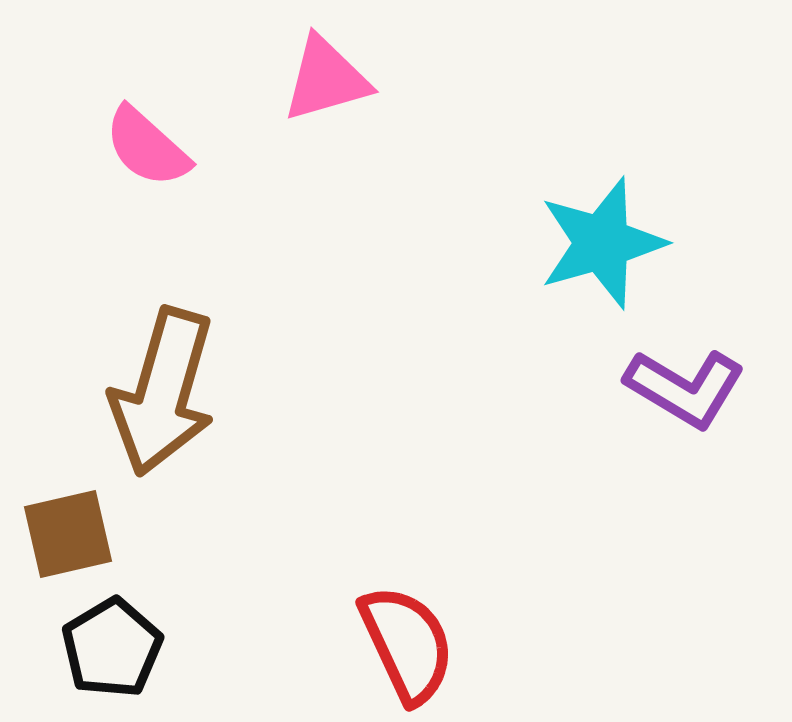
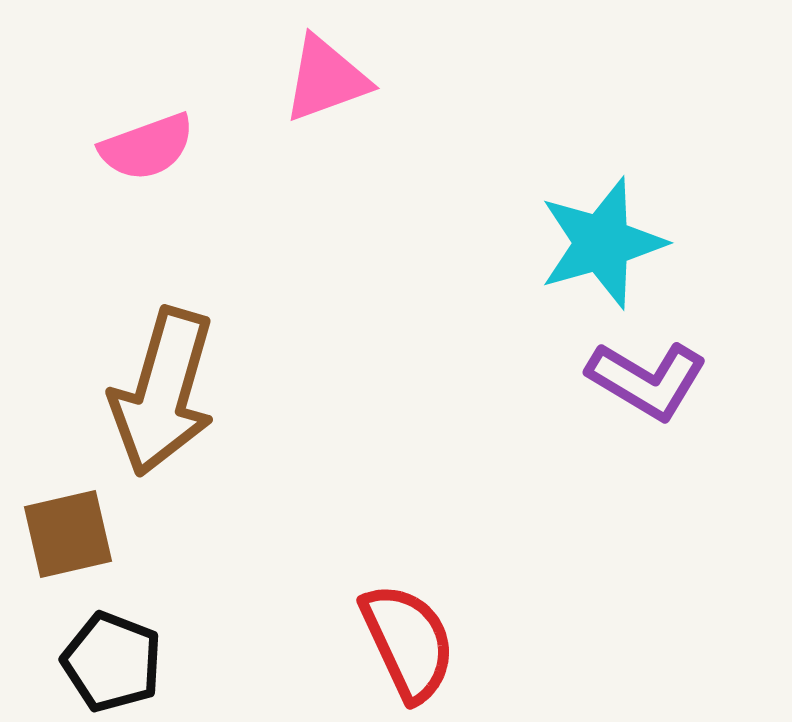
pink triangle: rotated 4 degrees counterclockwise
pink semicircle: rotated 62 degrees counterclockwise
purple L-shape: moved 38 px left, 8 px up
red semicircle: moved 1 px right, 2 px up
black pentagon: moved 14 px down; rotated 20 degrees counterclockwise
